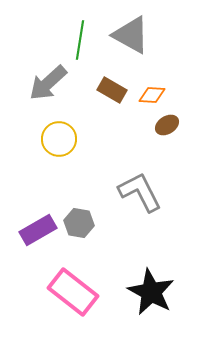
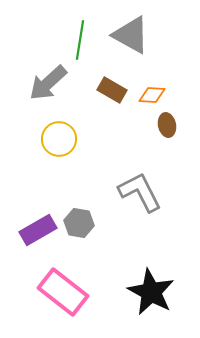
brown ellipse: rotated 70 degrees counterclockwise
pink rectangle: moved 10 px left
